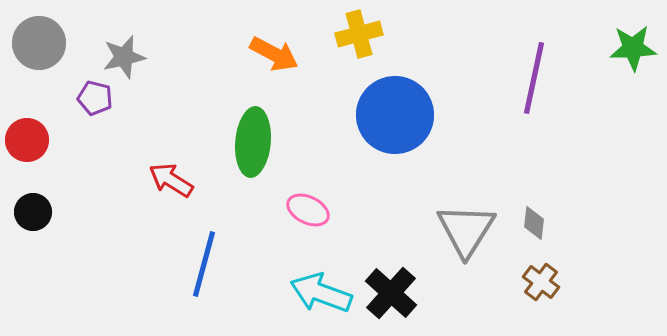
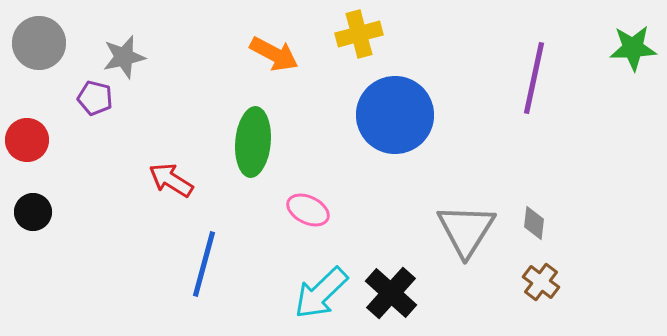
cyan arrow: rotated 64 degrees counterclockwise
